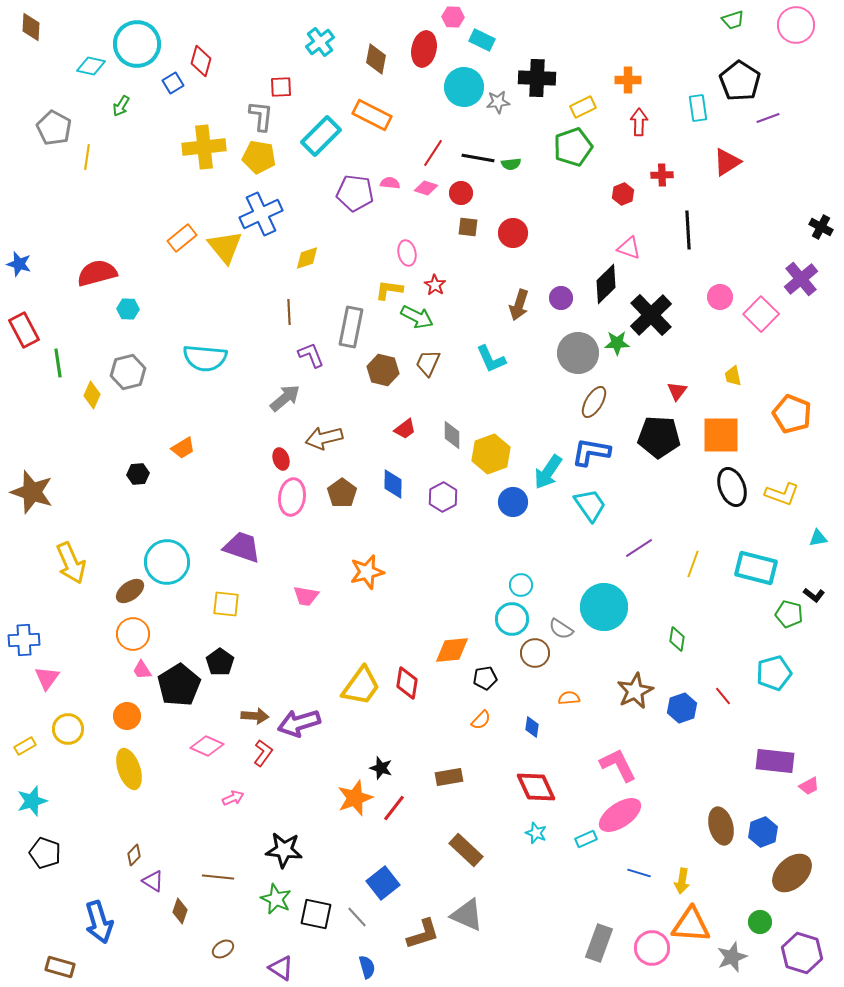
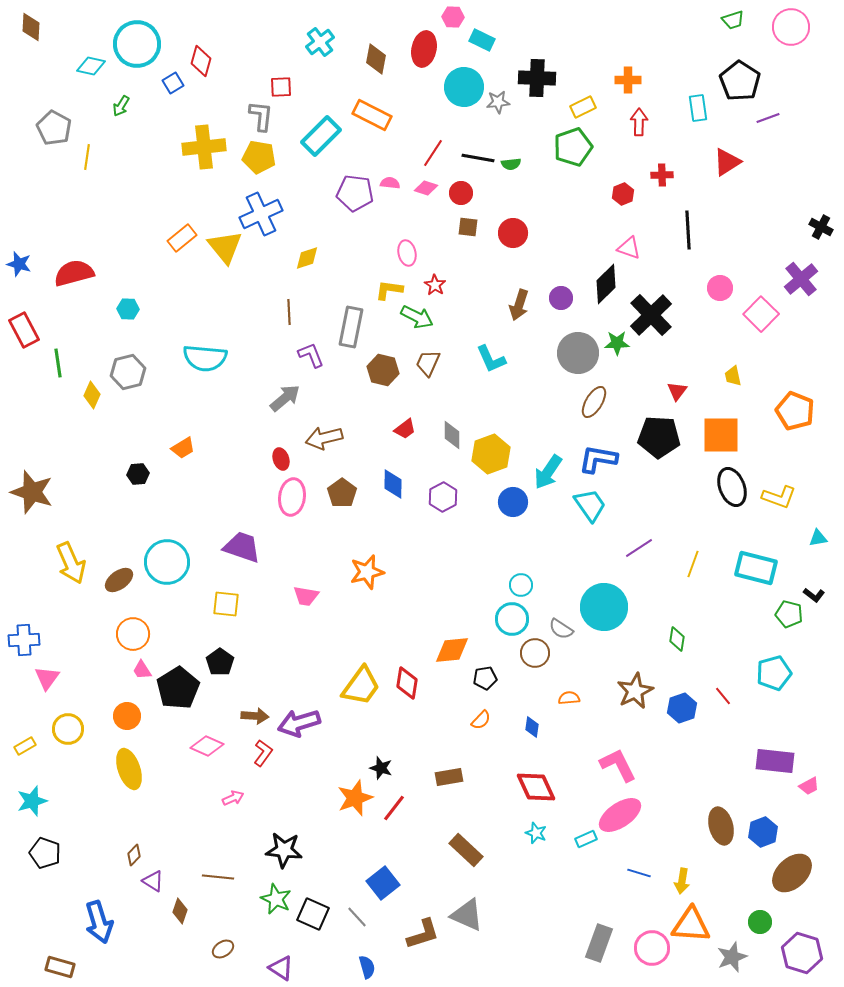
pink circle at (796, 25): moved 5 px left, 2 px down
red semicircle at (97, 273): moved 23 px left
pink circle at (720, 297): moved 9 px up
orange pentagon at (792, 414): moved 3 px right, 3 px up
blue L-shape at (591, 452): moved 7 px right, 7 px down
yellow L-shape at (782, 494): moved 3 px left, 3 px down
brown ellipse at (130, 591): moved 11 px left, 11 px up
black pentagon at (179, 685): moved 1 px left, 3 px down
black square at (316, 914): moved 3 px left; rotated 12 degrees clockwise
